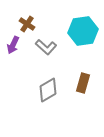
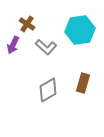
cyan hexagon: moved 3 px left, 1 px up
